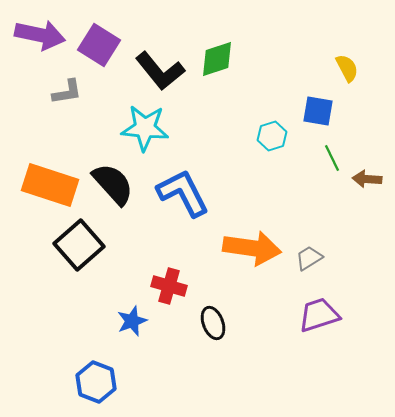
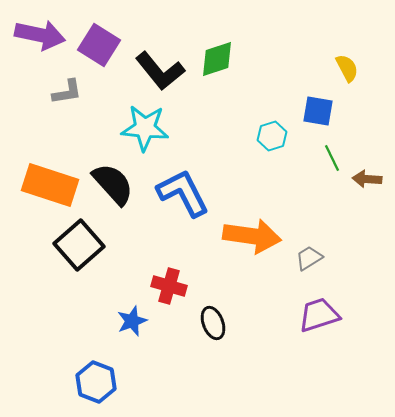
orange arrow: moved 12 px up
